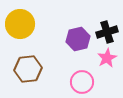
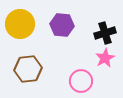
black cross: moved 2 px left, 1 px down
purple hexagon: moved 16 px left, 14 px up; rotated 20 degrees clockwise
pink star: moved 2 px left
pink circle: moved 1 px left, 1 px up
